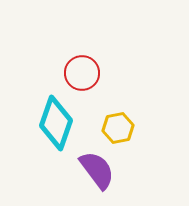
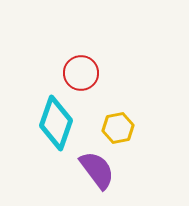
red circle: moved 1 px left
